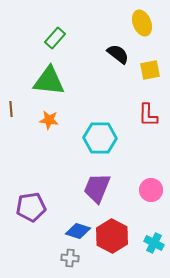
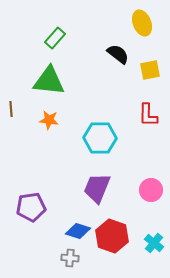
red hexagon: rotated 8 degrees counterclockwise
cyan cross: rotated 12 degrees clockwise
